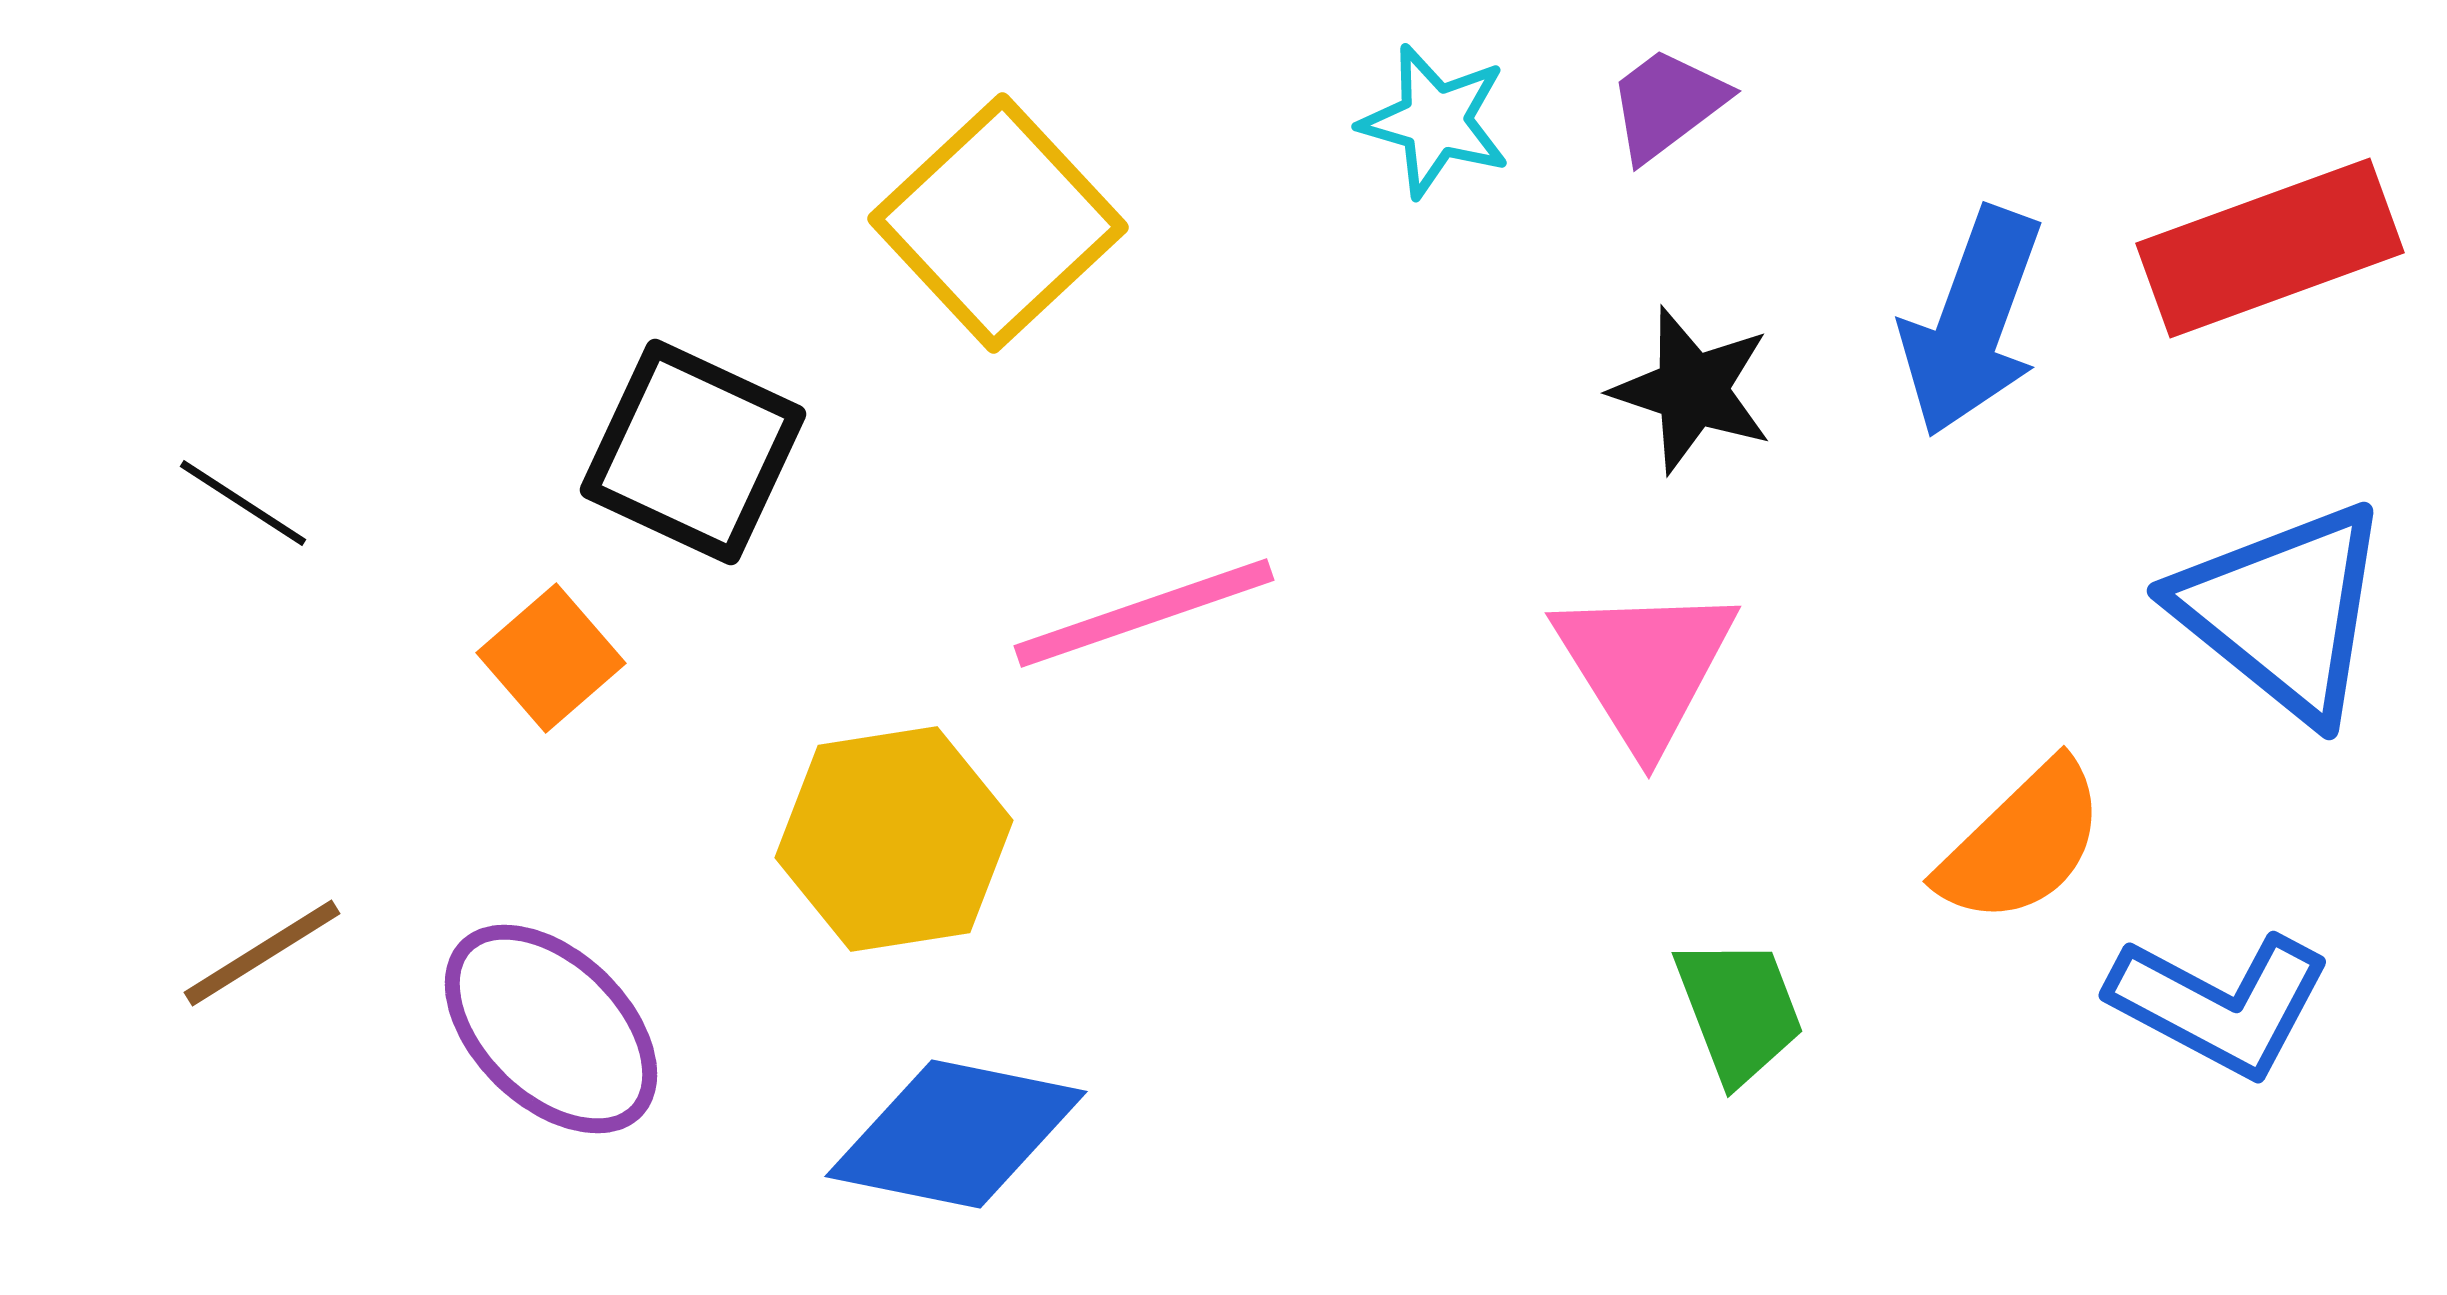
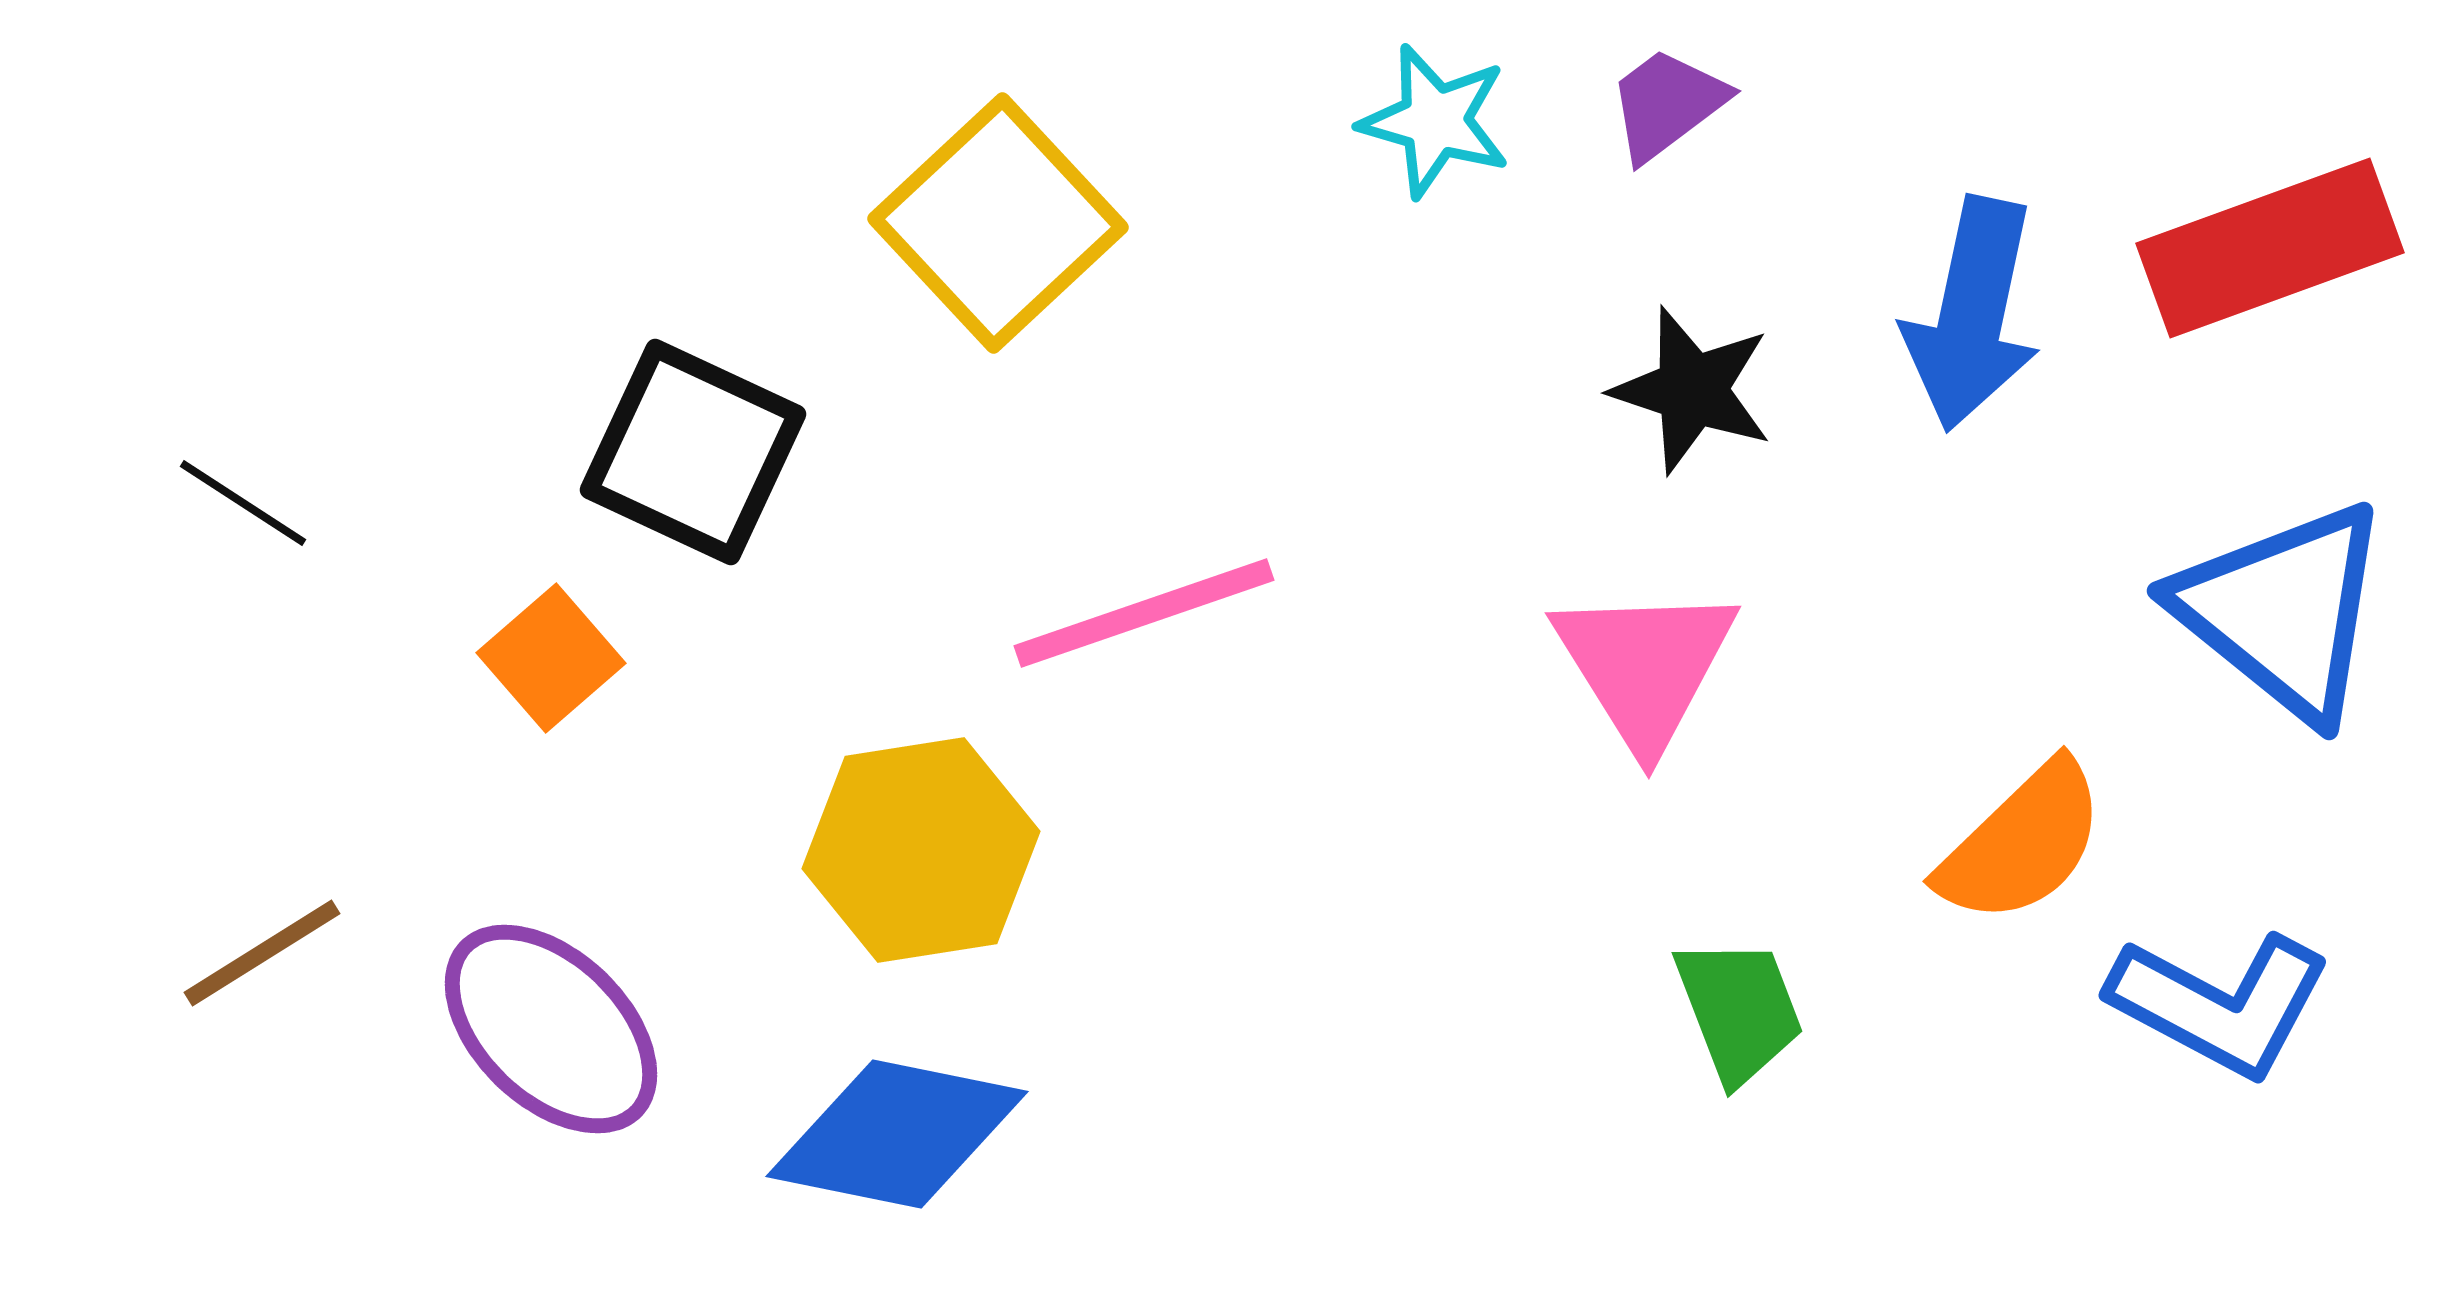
blue arrow: moved 8 px up; rotated 8 degrees counterclockwise
yellow hexagon: moved 27 px right, 11 px down
blue diamond: moved 59 px left
